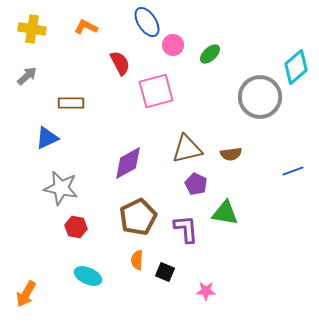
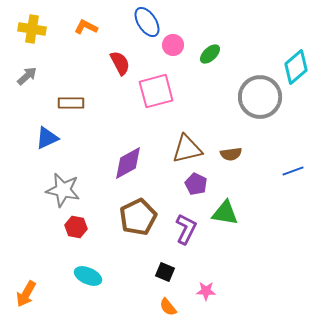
gray star: moved 2 px right, 2 px down
purple L-shape: rotated 32 degrees clockwise
orange semicircle: moved 31 px right, 47 px down; rotated 42 degrees counterclockwise
